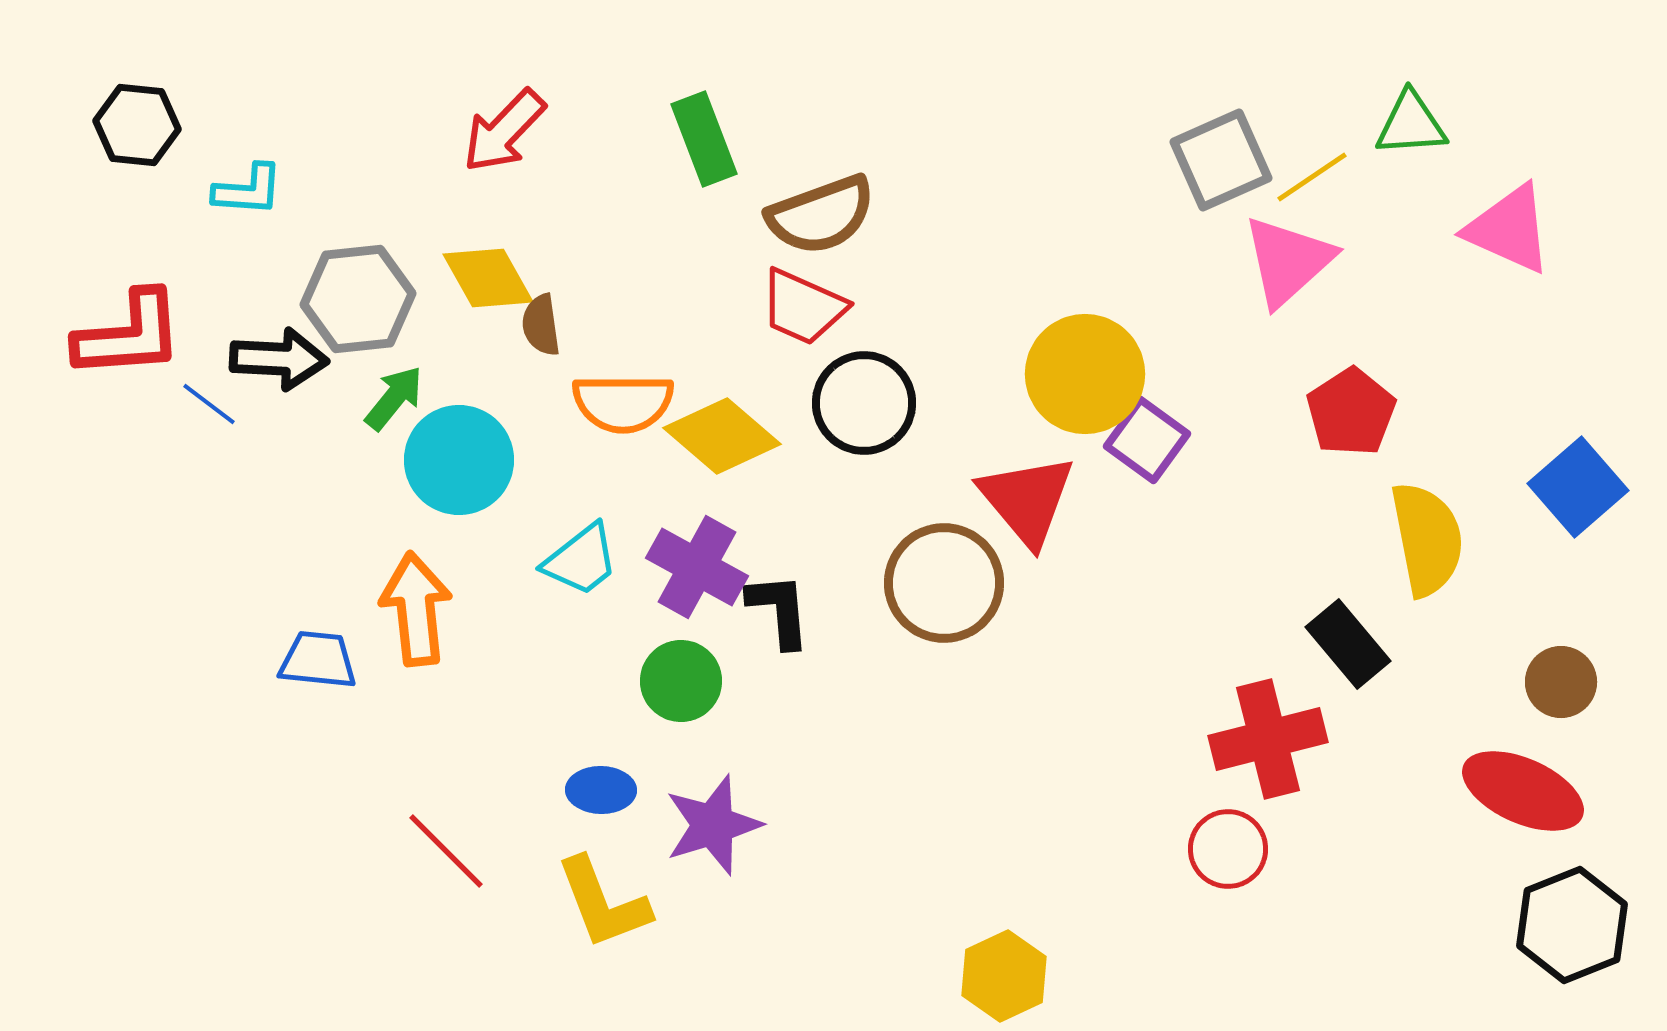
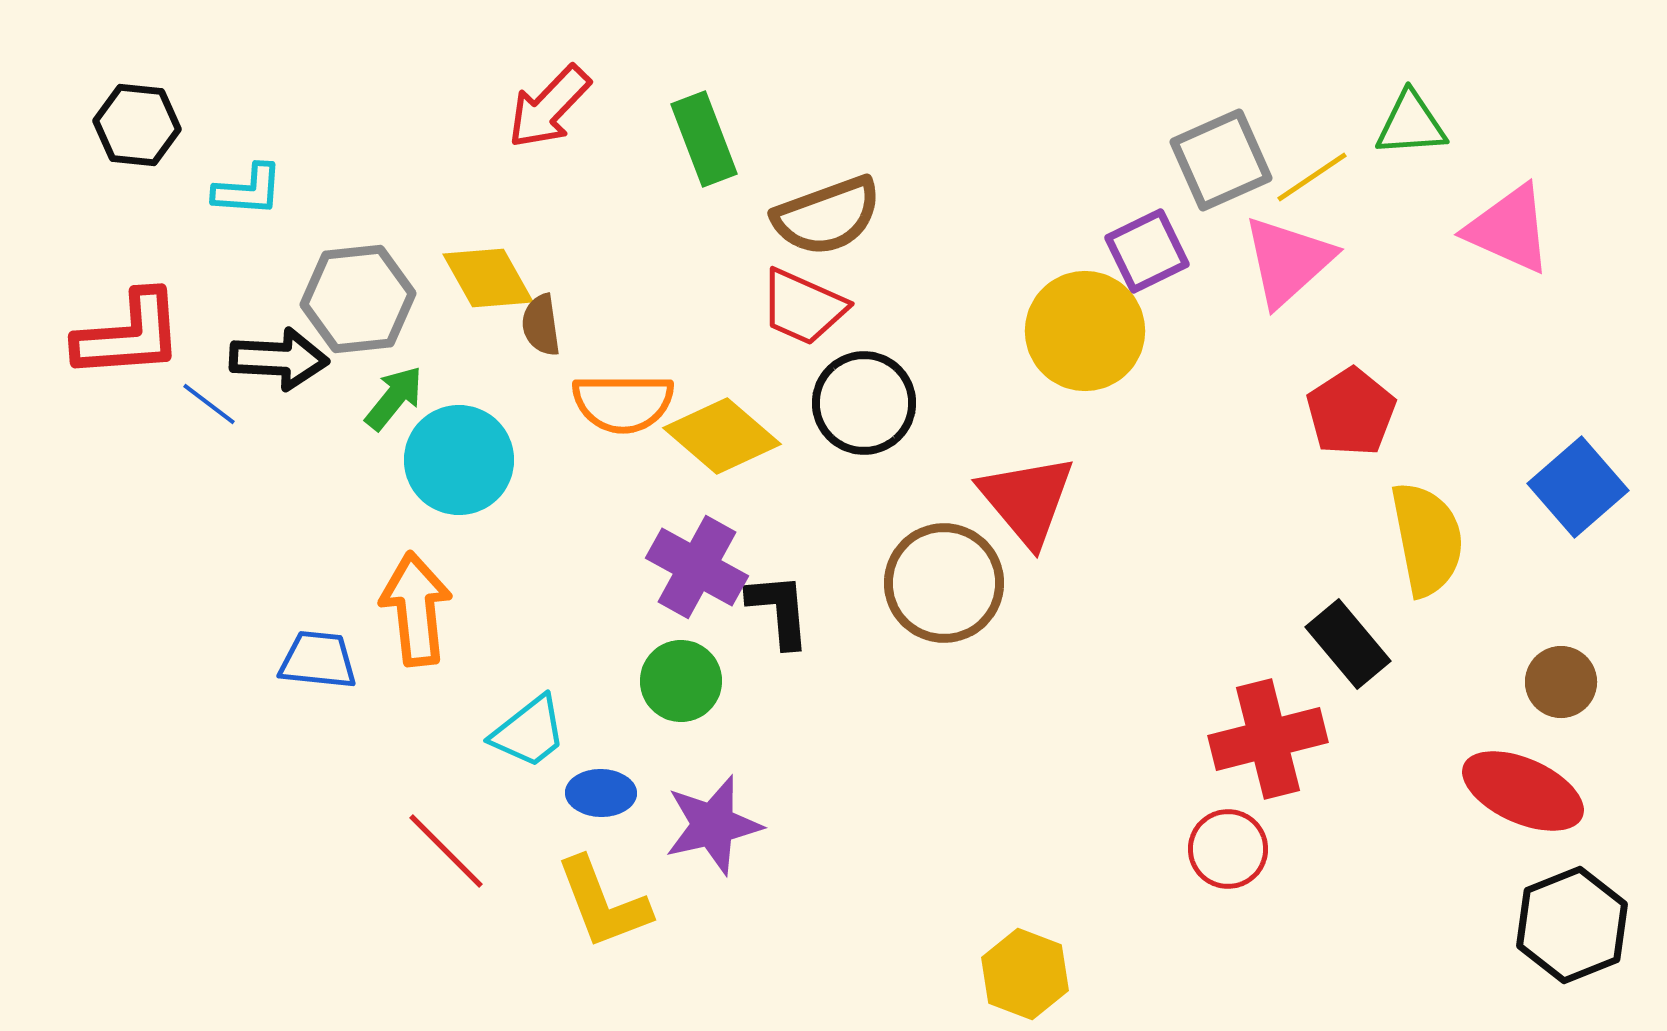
red arrow at (504, 131): moved 45 px right, 24 px up
brown semicircle at (821, 215): moved 6 px right, 1 px down
yellow circle at (1085, 374): moved 43 px up
purple square at (1147, 440): moved 189 px up; rotated 28 degrees clockwise
cyan trapezoid at (581, 560): moved 52 px left, 172 px down
blue ellipse at (601, 790): moved 3 px down
purple star at (713, 825): rotated 4 degrees clockwise
yellow hexagon at (1004, 976): moved 21 px right, 2 px up; rotated 14 degrees counterclockwise
